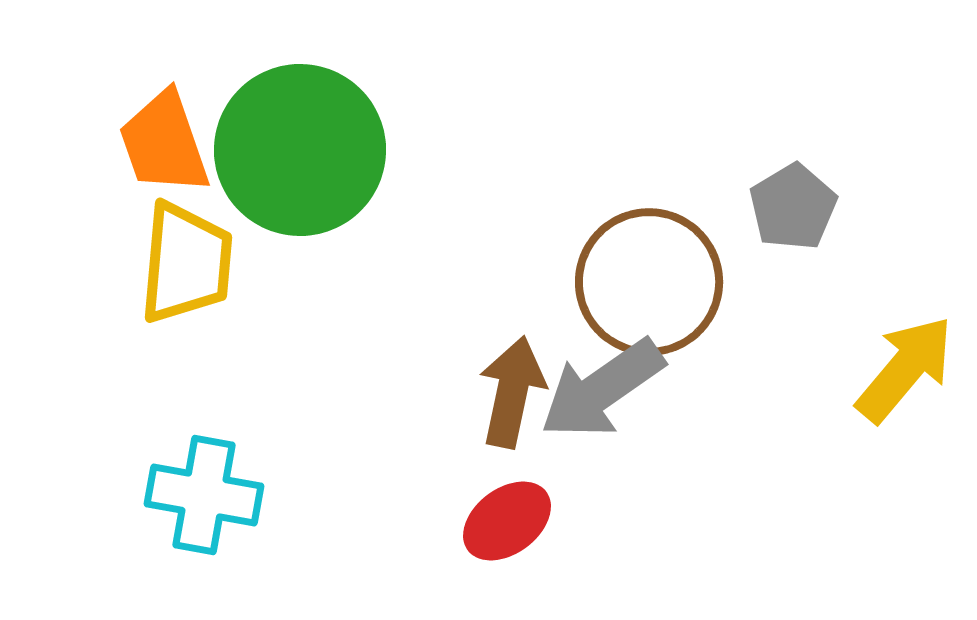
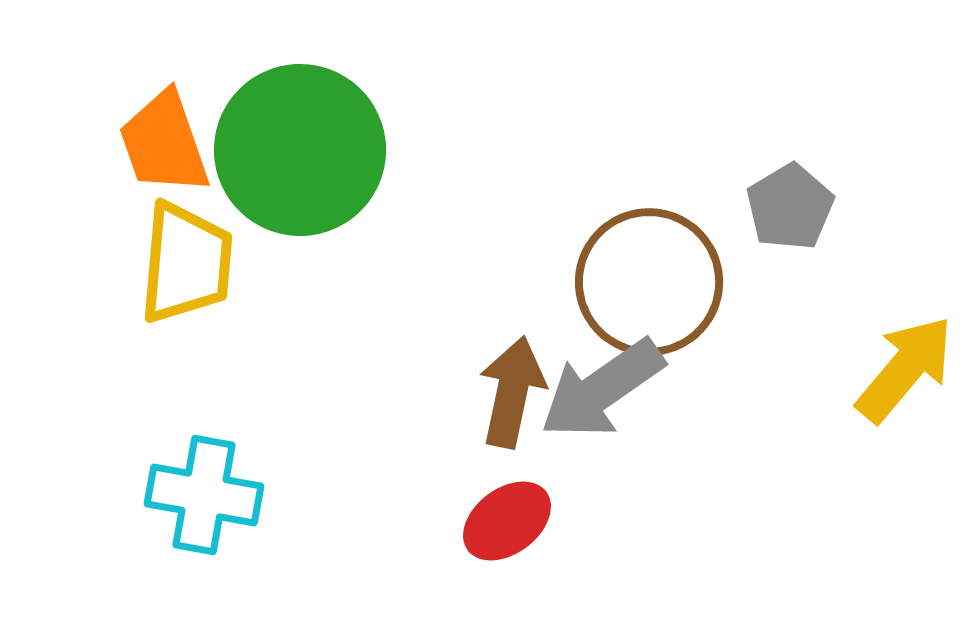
gray pentagon: moved 3 px left
